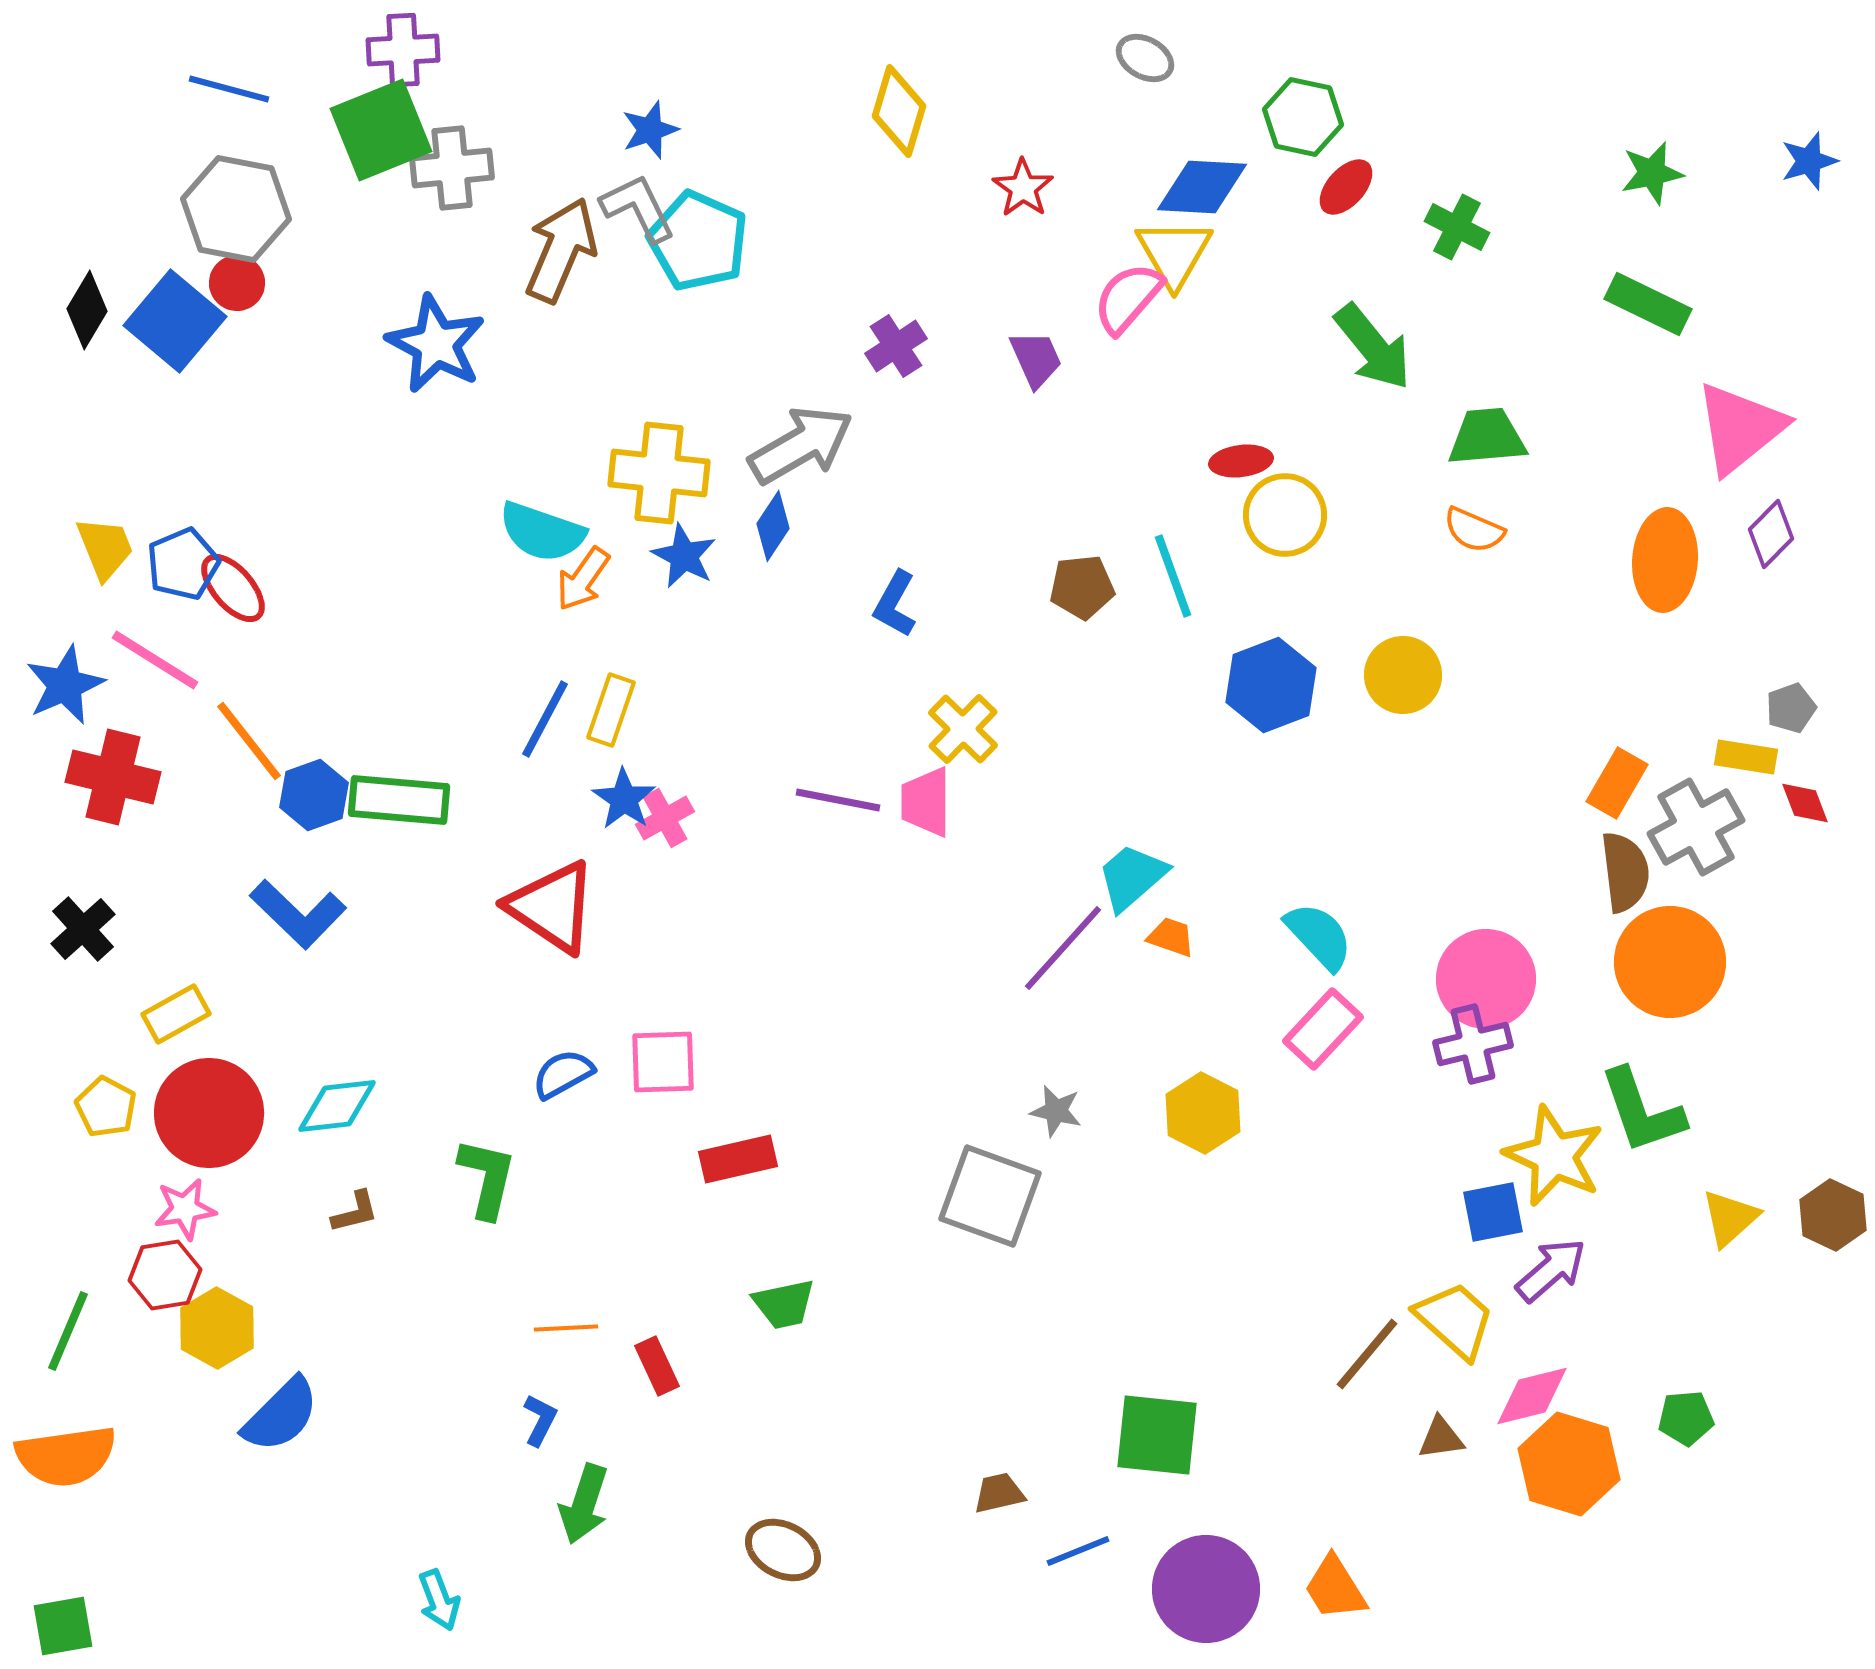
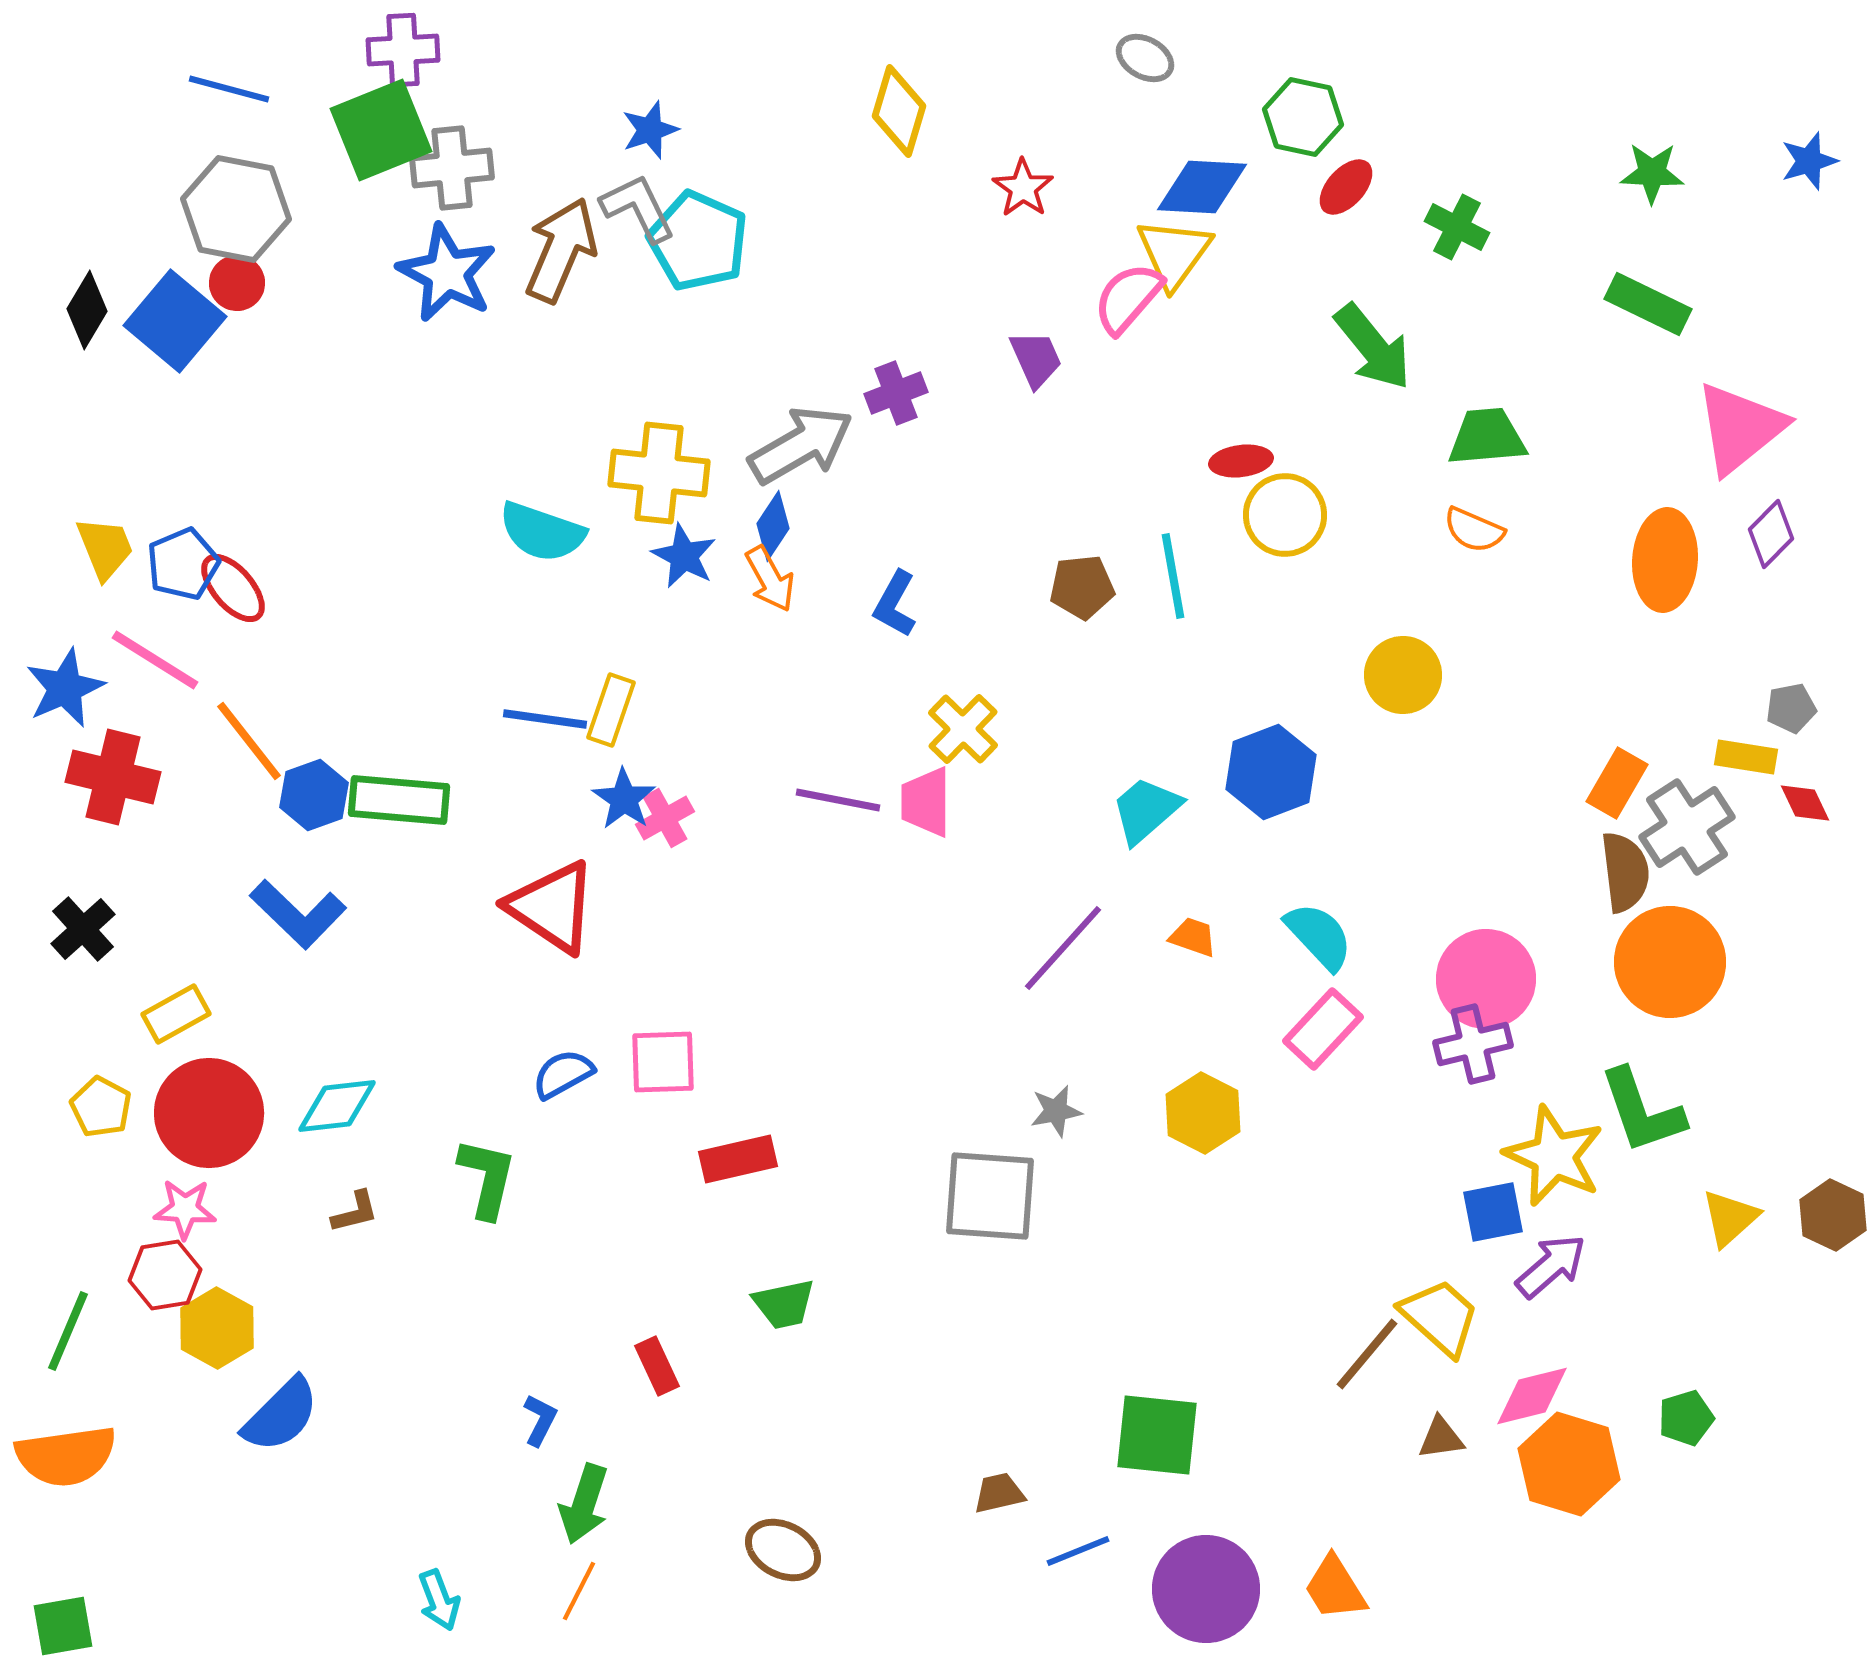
green star at (1652, 173): rotated 14 degrees clockwise
yellow triangle at (1174, 253): rotated 6 degrees clockwise
blue star at (436, 344): moved 11 px right, 71 px up
purple cross at (896, 346): moved 47 px down; rotated 12 degrees clockwise
cyan line at (1173, 576): rotated 10 degrees clockwise
orange arrow at (583, 579): moved 187 px right; rotated 64 degrees counterclockwise
blue star at (65, 685): moved 3 px down
blue hexagon at (1271, 685): moved 87 px down
gray pentagon at (1791, 708): rotated 9 degrees clockwise
blue line at (545, 719): rotated 70 degrees clockwise
red diamond at (1805, 803): rotated 4 degrees counterclockwise
gray cross at (1696, 827): moved 9 px left; rotated 4 degrees counterclockwise
cyan trapezoid at (1132, 877): moved 14 px right, 67 px up
orange trapezoid at (1171, 937): moved 22 px right
yellow pentagon at (106, 1107): moved 5 px left
gray star at (1056, 1111): rotated 24 degrees counterclockwise
gray square at (990, 1196): rotated 16 degrees counterclockwise
pink star at (185, 1209): rotated 12 degrees clockwise
purple arrow at (1551, 1270): moved 4 px up
yellow trapezoid at (1455, 1320): moved 15 px left, 3 px up
orange line at (566, 1328): moved 13 px right, 263 px down; rotated 60 degrees counterclockwise
green pentagon at (1686, 1418): rotated 12 degrees counterclockwise
